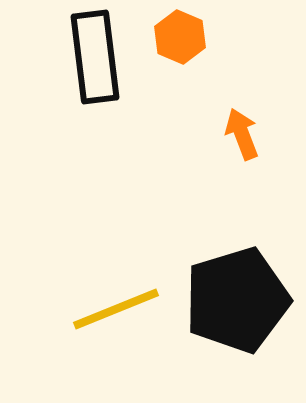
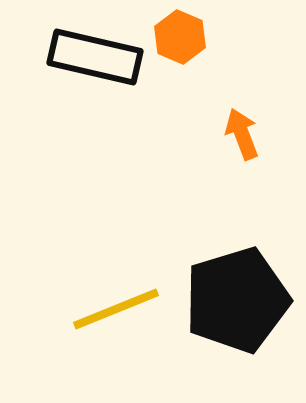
black rectangle: rotated 70 degrees counterclockwise
